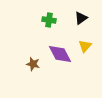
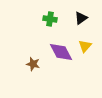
green cross: moved 1 px right, 1 px up
purple diamond: moved 1 px right, 2 px up
